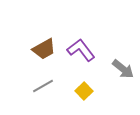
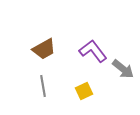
purple L-shape: moved 12 px right, 1 px down
gray line: rotated 70 degrees counterclockwise
yellow square: rotated 18 degrees clockwise
